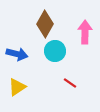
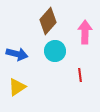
brown diamond: moved 3 px right, 3 px up; rotated 12 degrees clockwise
red line: moved 10 px right, 8 px up; rotated 48 degrees clockwise
